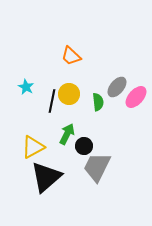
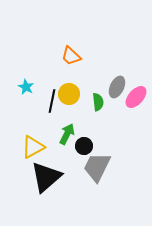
gray ellipse: rotated 15 degrees counterclockwise
